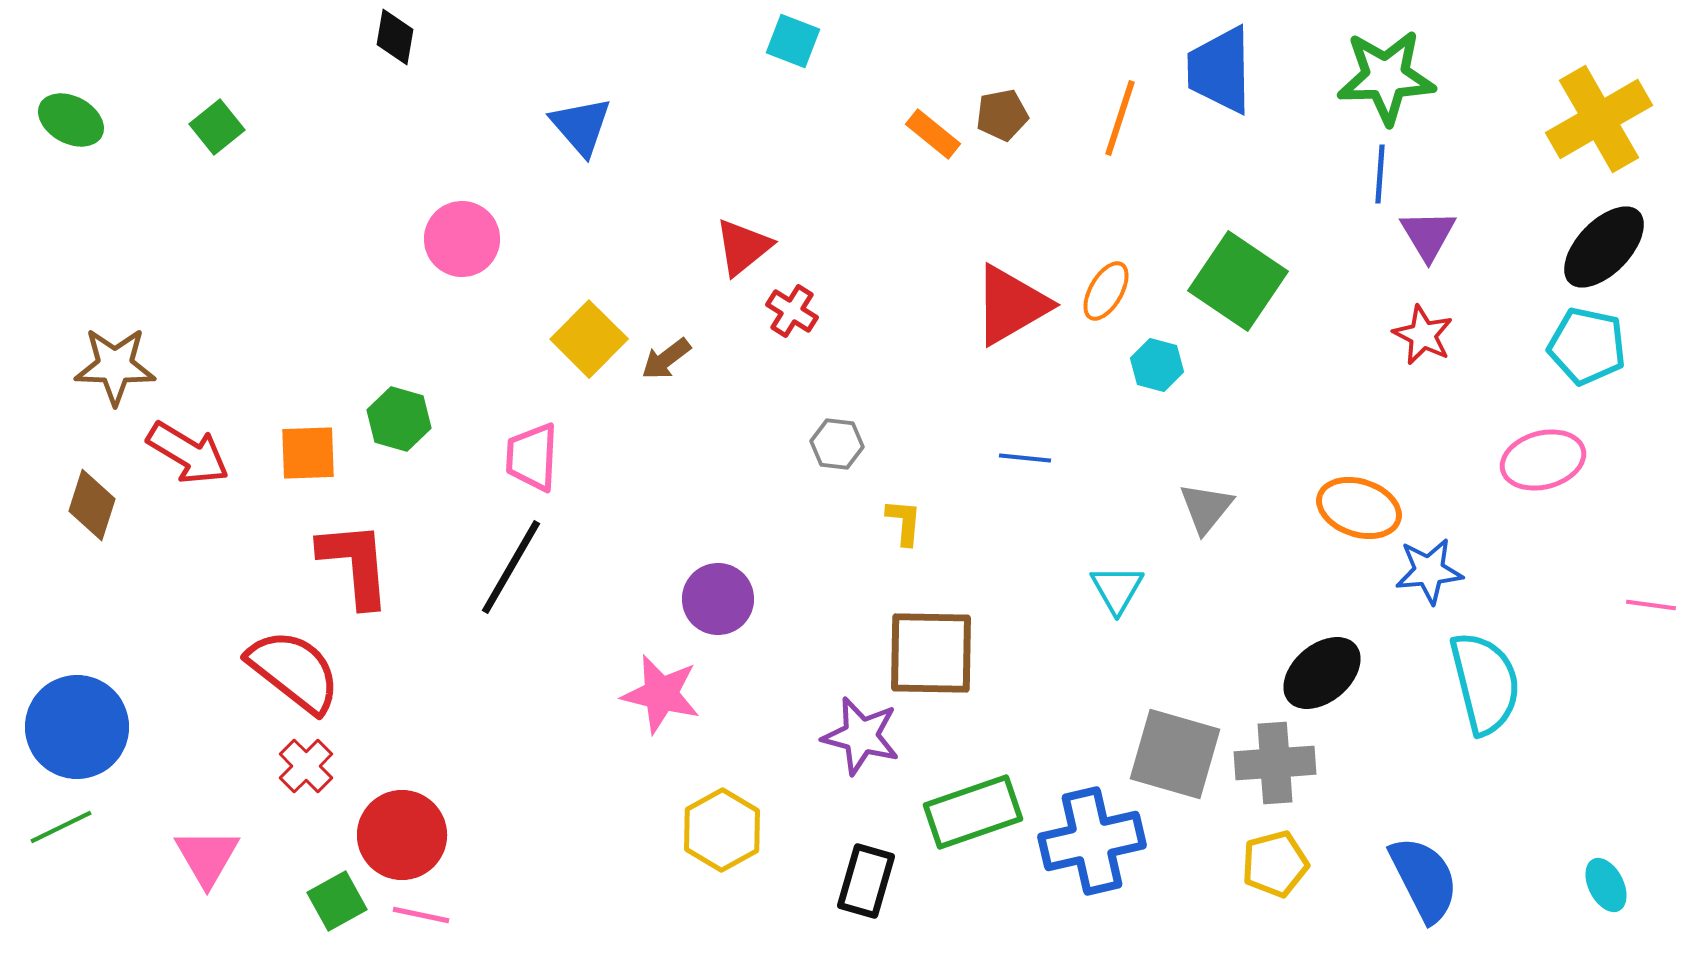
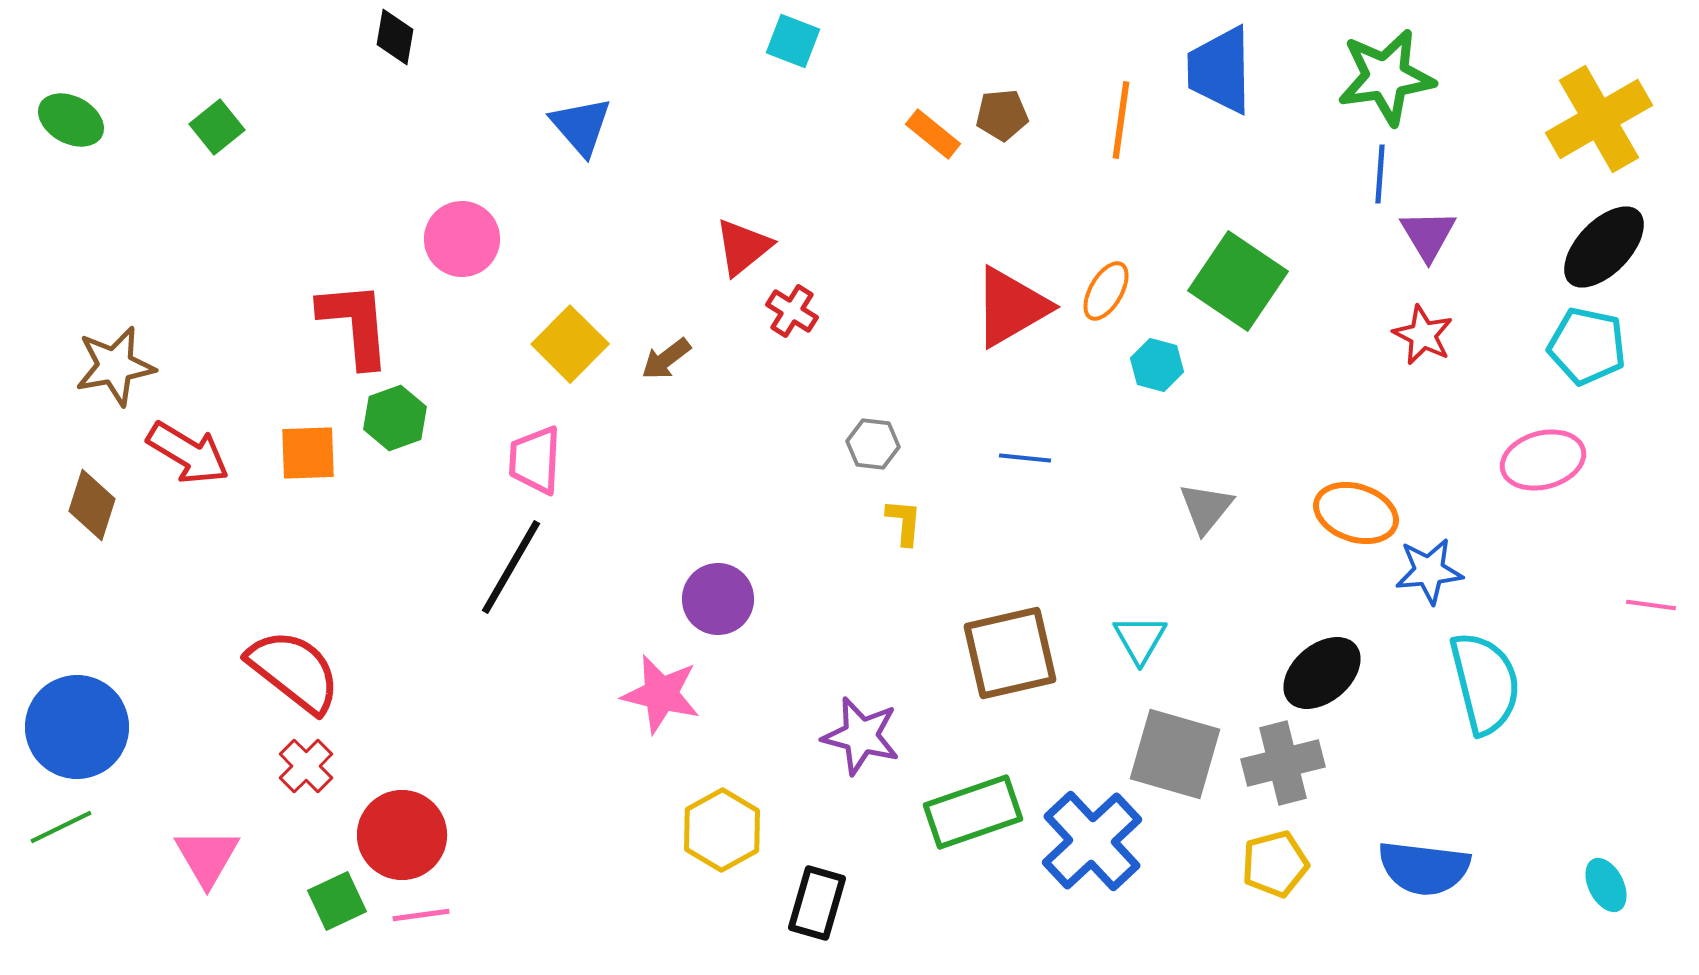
green star at (1386, 77): rotated 6 degrees counterclockwise
brown pentagon at (1002, 115): rotated 6 degrees clockwise
orange line at (1120, 118): moved 1 px right, 2 px down; rotated 10 degrees counterclockwise
red triangle at (1011, 305): moved 2 px down
yellow square at (589, 339): moved 19 px left, 5 px down
brown star at (115, 366): rotated 12 degrees counterclockwise
green hexagon at (399, 419): moved 4 px left, 1 px up; rotated 24 degrees clockwise
gray hexagon at (837, 444): moved 36 px right
pink trapezoid at (532, 457): moved 3 px right, 3 px down
orange ellipse at (1359, 508): moved 3 px left, 5 px down
red L-shape at (355, 564): moved 240 px up
cyan triangle at (1117, 589): moved 23 px right, 50 px down
brown square at (931, 653): moved 79 px right; rotated 14 degrees counterclockwise
gray cross at (1275, 763): moved 8 px right; rotated 10 degrees counterclockwise
blue cross at (1092, 841): rotated 30 degrees counterclockwise
blue semicircle at (1424, 879): moved 11 px up; rotated 124 degrees clockwise
black rectangle at (866, 881): moved 49 px left, 22 px down
green square at (337, 901): rotated 4 degrees clockwise
pink line at (421, 915): rotated 20 degrees counterclockwise
